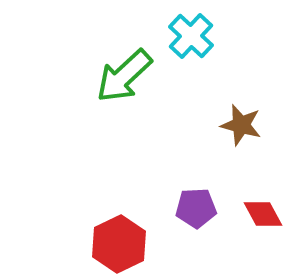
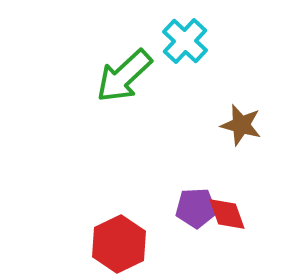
cyan cross: moved 6 px left, 5 px down
red diamond: moved 36 px left; rotated 9 degrees clockwise
